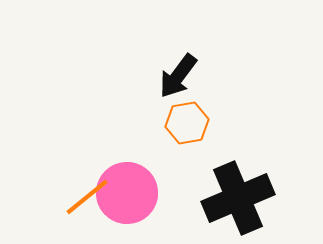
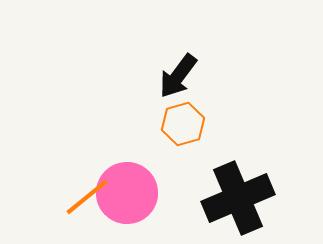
orange hexagon: moved 4 px left, 1 px down; rotated 6 degrees counterclockwise
